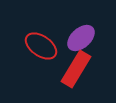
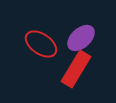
red ellipse: moved 2 px up
